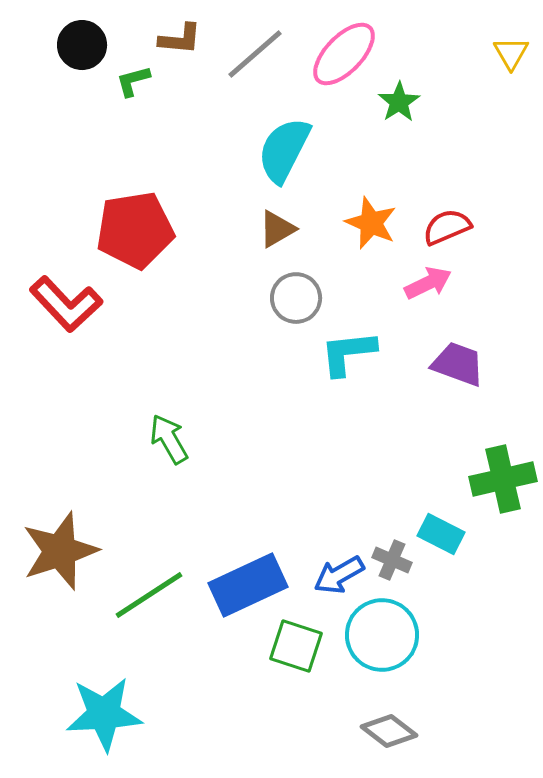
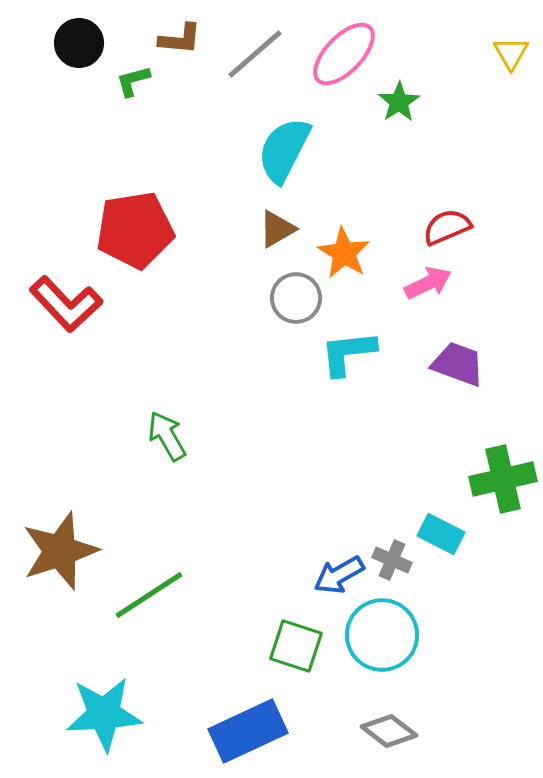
black circle: moved 3 px left, 2 px up
orange star: moved 27 px left, 30 px down; rotated 8 degrees clockwise
green arrow: moved 2 px left, 3 px up
blue rectangle: moved 146 px down
